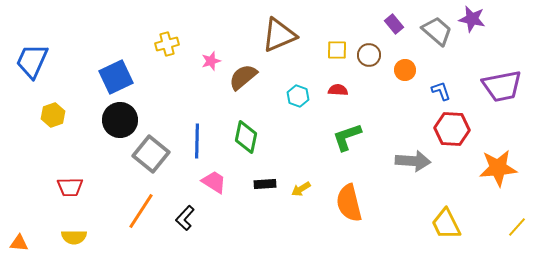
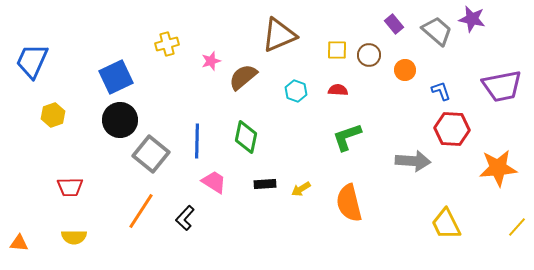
cyan hexagon: moved 2 px left, 5 px up
